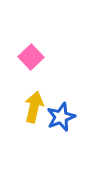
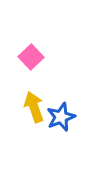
yellow arrow: rotated 32 degrees counterclockwise
